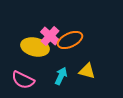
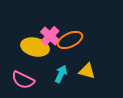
cyan arrow: moved 2 px up
